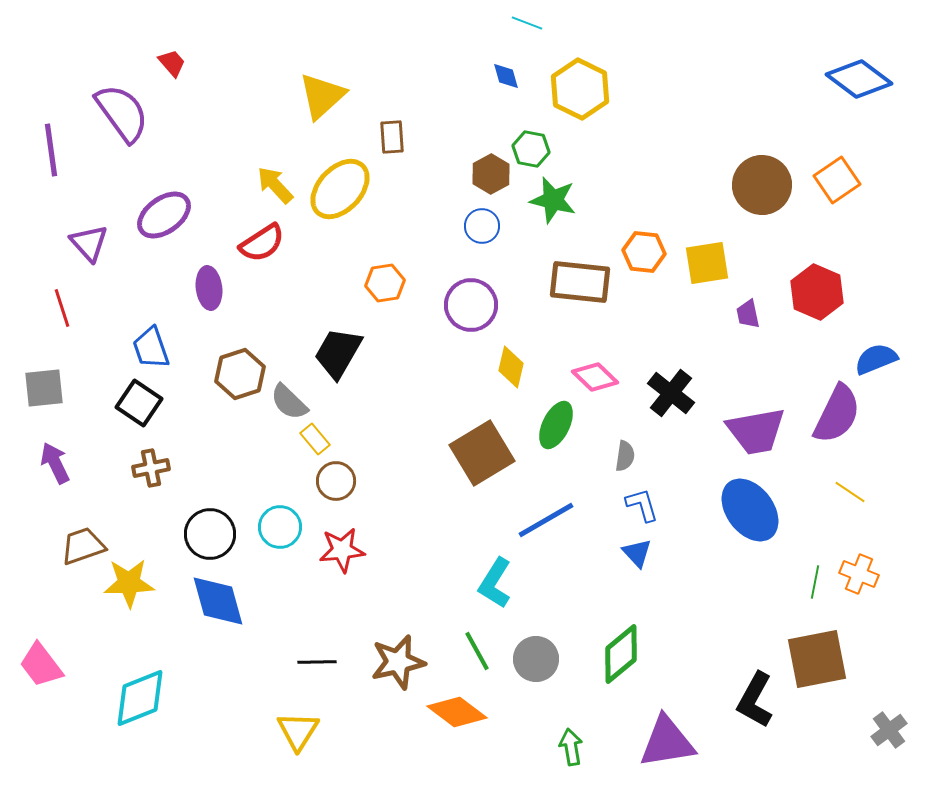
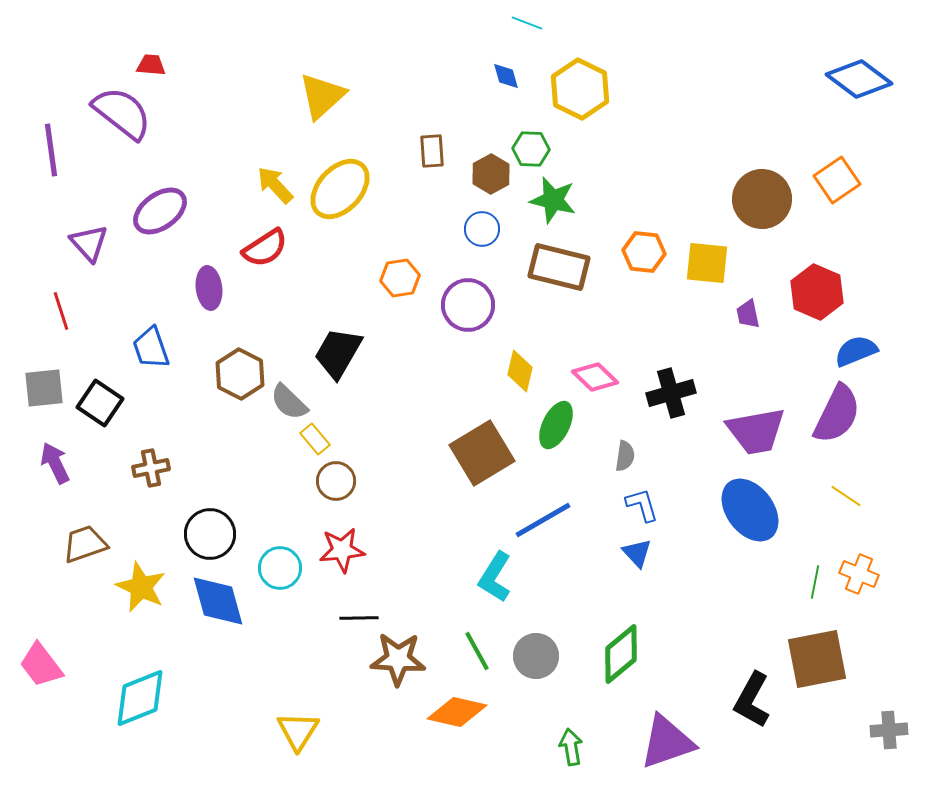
red trapezoid at (172, 63): moved 21 px left, 2 px down; rotated 44 degrees counterclockwise
purple semicircle at (122, 113): rotated 16 degrees counterclockwise
brown rectangle at (392, 137): moved 40 px right, 14 px down
green hexagon at (531, 149): rotated 9 degrees counterclockwise
brown circle at (762, 185): moved 14 px down
purple ellipse at (164, 215): moved 4 px left, 4 px up
blue circle at (482, 226): moved 3 px down
red semicircle at (262, 243): moved 3 px right, 5 px down
yellow square at (707, 263): rotated 15 degrees clockwise
brown rectangle at (580, 282): moved 21 px left, 15 px up; rotated 8 degrees clockwise
orange hexagon at (385, 283): moved 15 px right, 5 px up
purple circle at (471, 305): moved 3 px left
red line at (62, 308): moved 1 px left, 3 px down
blue semicircle at (876, 359): moved 20 px left, 8 px up
yellow diamond at (511, 367): moved 9 px right, 4 px down
brown hexagon at (240, 374): rotated 15 degrees counterclockwise
black cross at (671, 393): rotated 36 degrees clockwise
black square at (139, 403): moved 39 px left
yellow line at (850, 492): moved 4 px left, 4 px down
blue line at (546, 520): moved 3 px left
cyan circle at (280, 527): moved 41 px down
brown trapezoid at (83, 546): moved 2 px right, 2 px up
yellow star at (129, 583): moved 12 px right, 4 px down; rotated 27 degrees clockwise
cyan L-shape at (495, 583): moved 6 px up
gray circle at (536, 659): moved 3 px up
black line at (317, 662): moved 42 px right, 44 px up
brown star at (398, 662): moved 3 px up; rotated 16 degrees clockwise
black L-shape at (755, 700): moved 3 px left
orange diamond at (457, 712): rotated 24 degrees counterclockwise
gray cross at (889, 730): rotated 33 degrees clockwise
purple triangle at (667, 742): rotated 10 degrees counterclockwise
